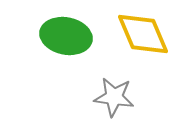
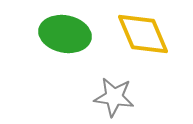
green ellipse: moved 1 px left, 2 px up
